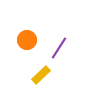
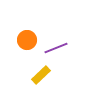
purple line: moved 3 px left; rotated 35 degrees clockwise
